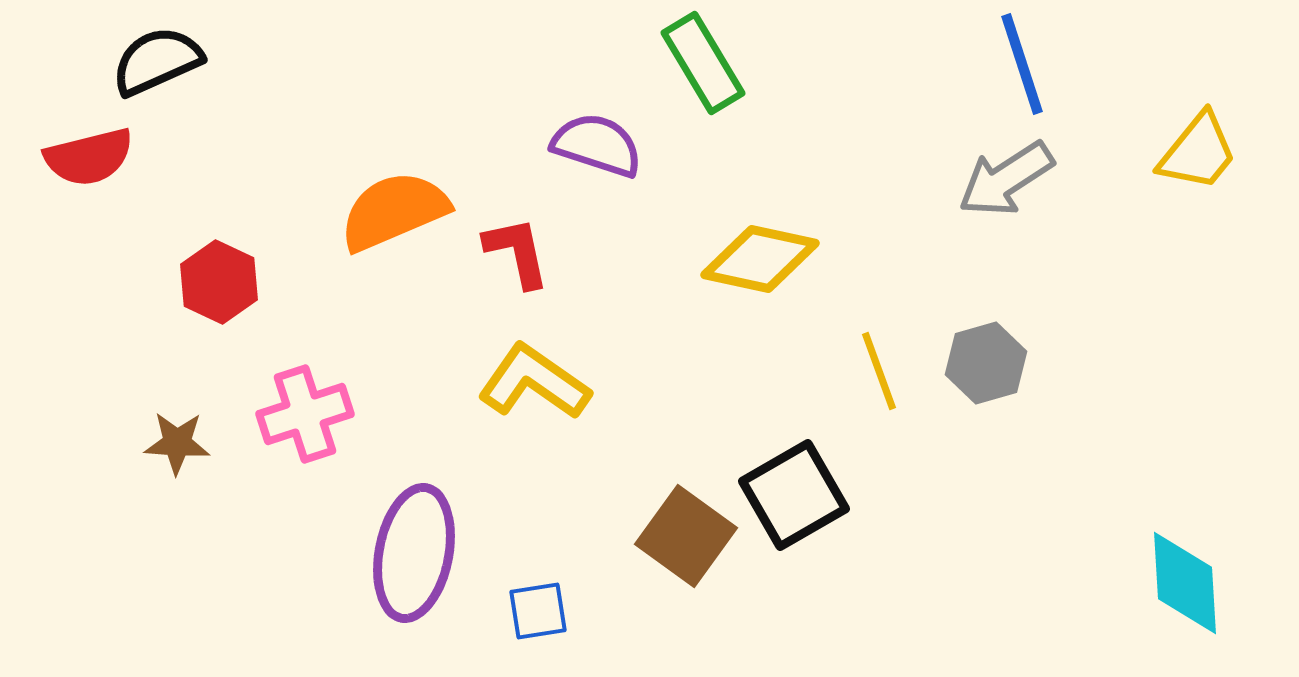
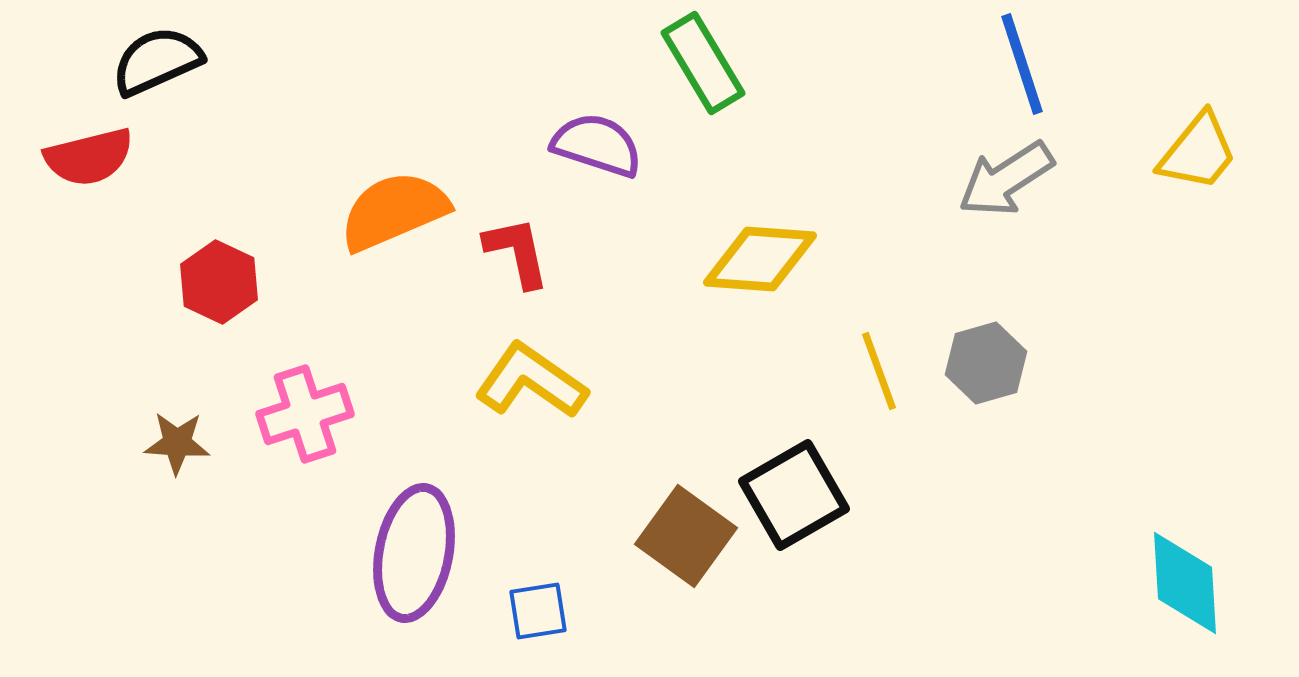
yellow diamond: rotated 8 degrees counterclockwise
yellow L-shape: moved 3 px left, 1 px up
